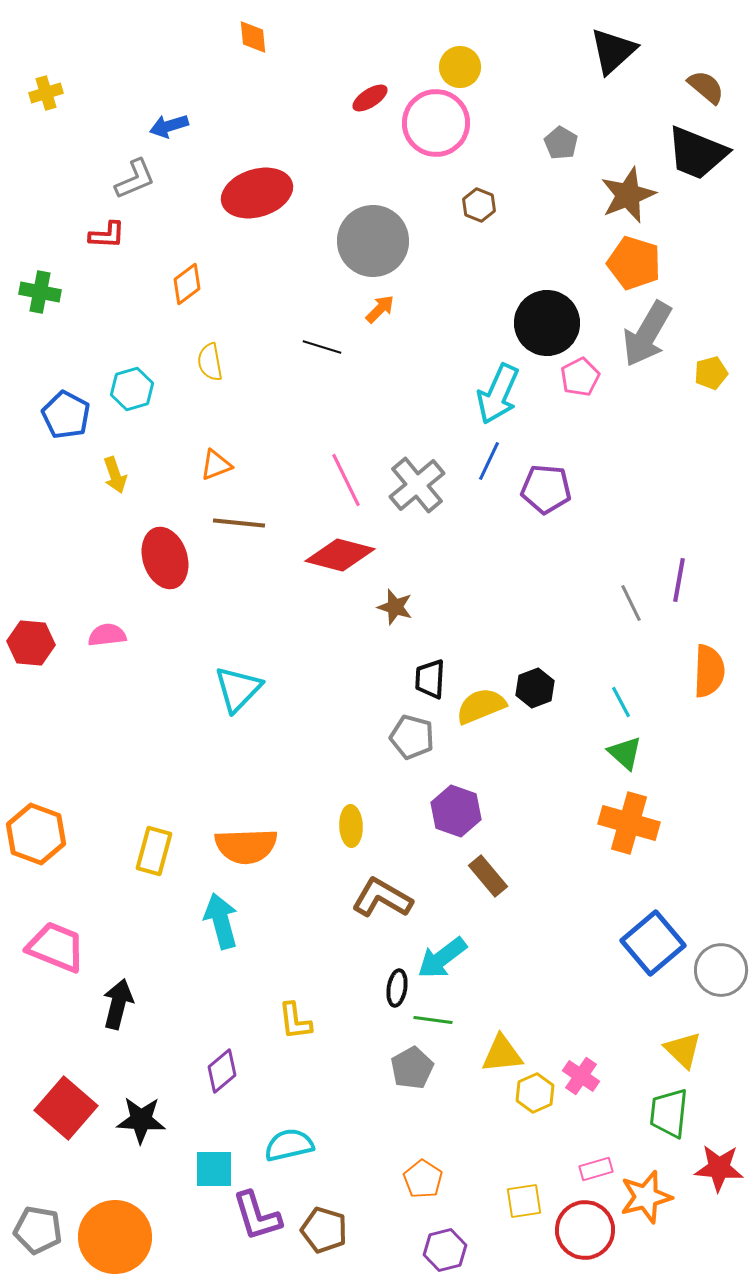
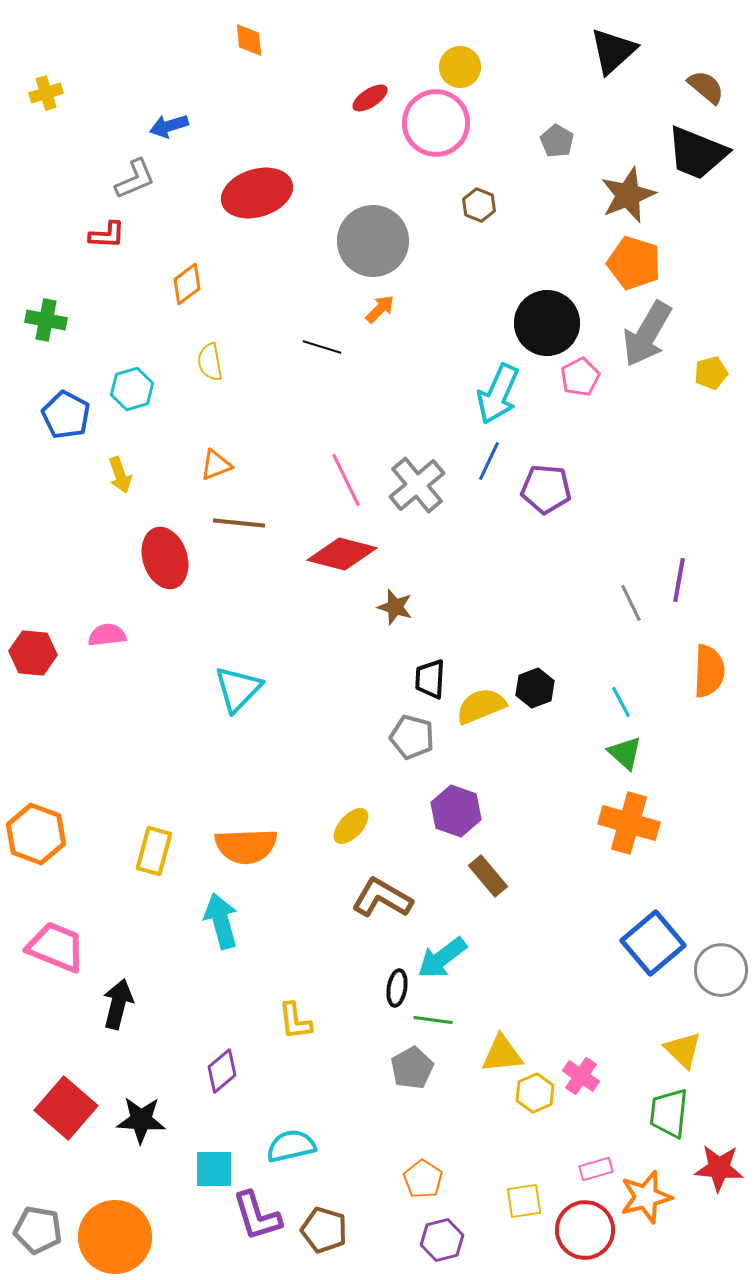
orange diamond at (253, 37): moved 4 px left, 3 px down
gray pentagon at (561, 143): moved 4 px left, 2 px up
green cross at (40, 292): moved 6 px right, 28 px down
yellow arrow at (115, 475): moved 5 px right
red diamond at (340, 555): moved 2 px right, 1 px up
red hexagon at (31, 643): moved 2 px right, 10 px down
yellow ellipse at (351, 826): rotated 45 degrees clockwise
cyan semicircle at (289, 1145): moved 2 px right, 1 px down
purple hexagon at (445, 1250): moved 3 px left, 10 px up
